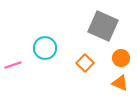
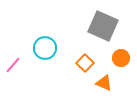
pink line: rotated 30 degrees counterclockwise
orange triangle: moved 16 px left
